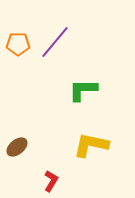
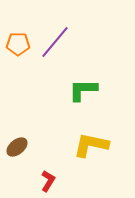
red L-shape: moved 3 px left
